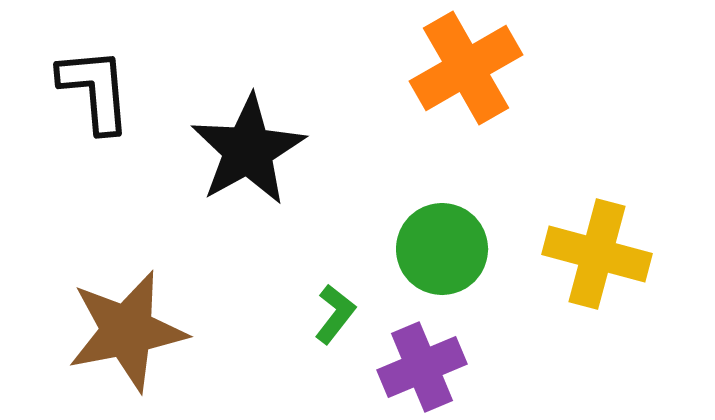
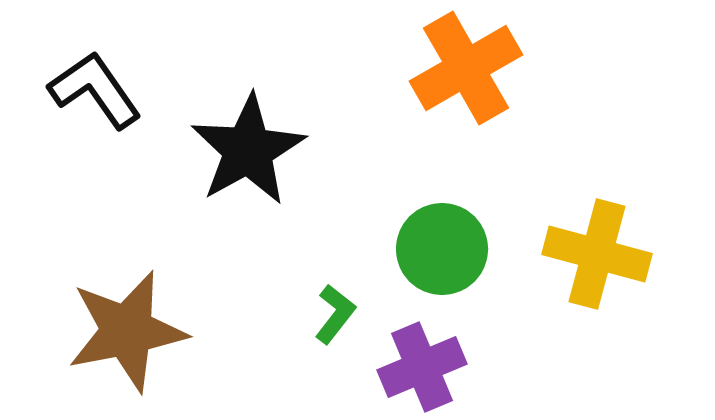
black L-shape: rotated 30 degrees counterclockwise
